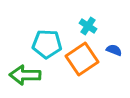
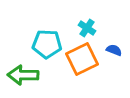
cyan cross: moved 1 px left, 2 px down
orange square: rotated 8 degrees clockwise
green arrow: moved 2 px left
